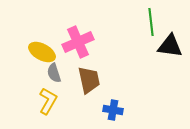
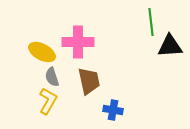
pink cross: rotated 24 degrees clockwise
black triangle: rotated 12 degrees counterclockwise
gray semicircle: moved 2 px left, 4 px down
brown trapezoid: moved 1 px down
